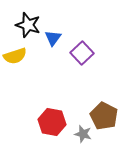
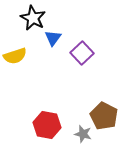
black star: moved 5 px right, 7 px up; rotated 10 degrees clockwise
red hexagon: moved 5 px left, 3 px down
